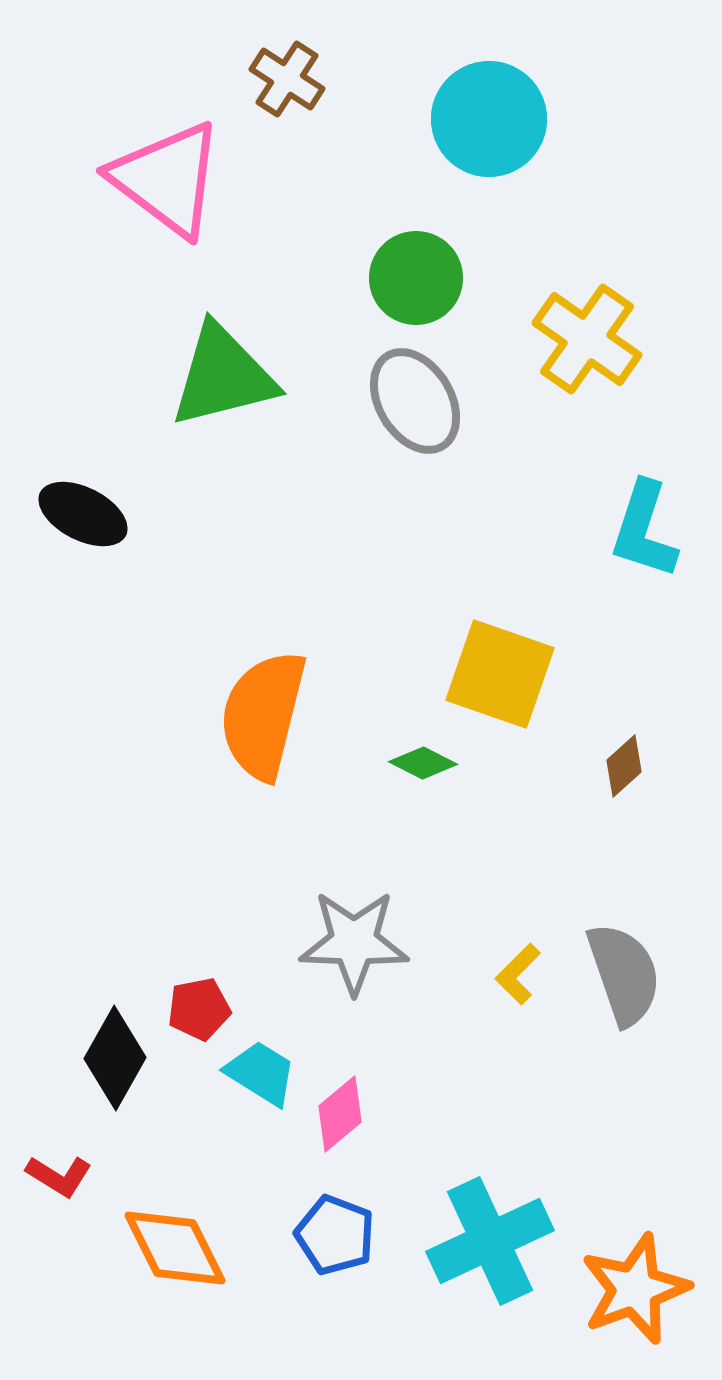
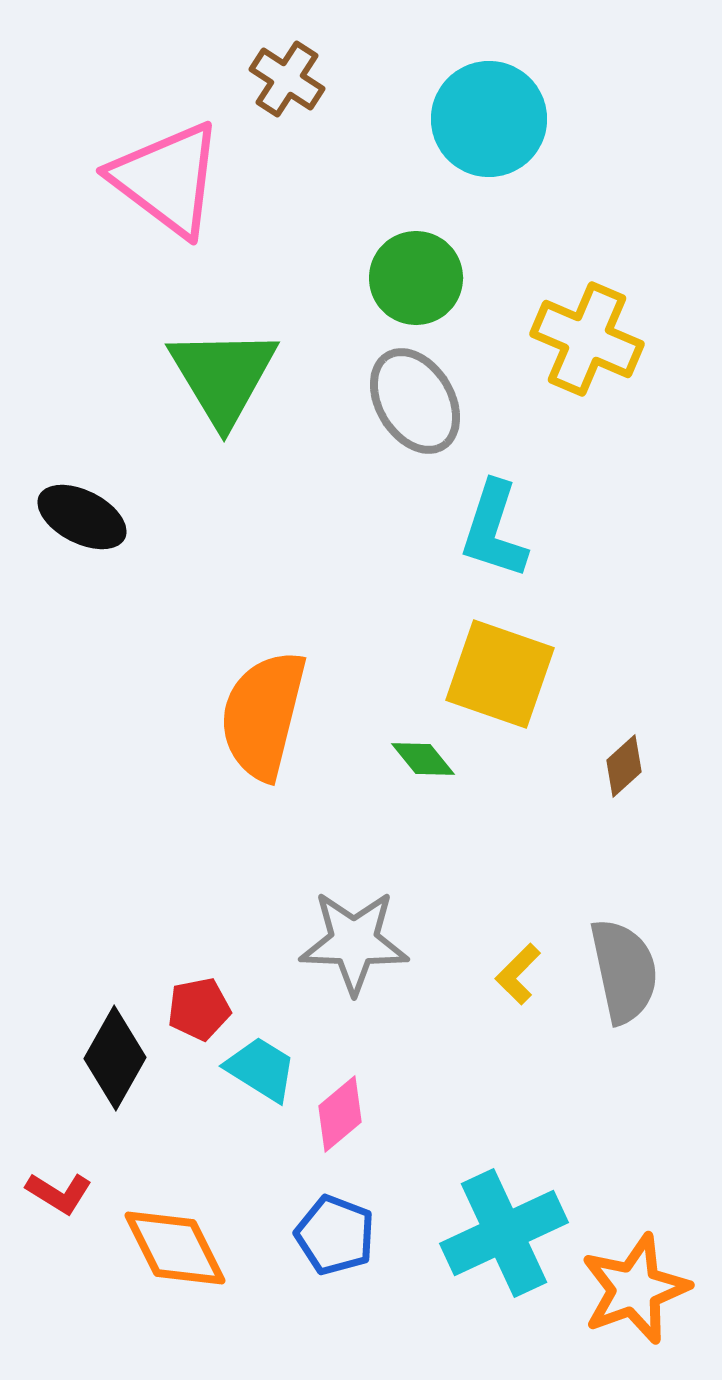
yellow cross: rotated 12 degrees counterclockwise
green triangle: rotated 47 degrees counterclockwise
black ellipse: moved 1 px left, 3 px down
cyan L-shape: moved 150 px left
green diamond: moved 4 px up; rotated 24 degrees clockwise
gray semicircle: moved 3 px up; rotated 7 degrees clockwise
cyan trapezoid: moved 4 px up
red L-shape: moved 17 px down
cyan cross: moved 14 px right, 8 px up
